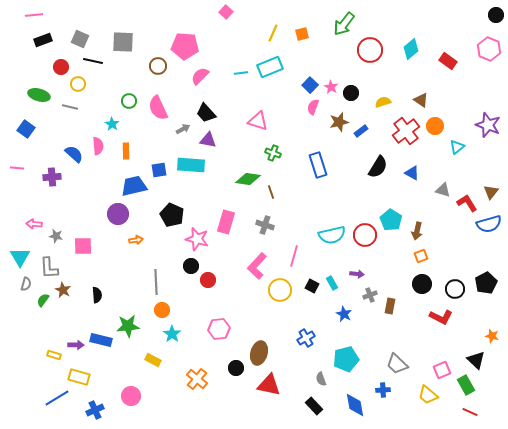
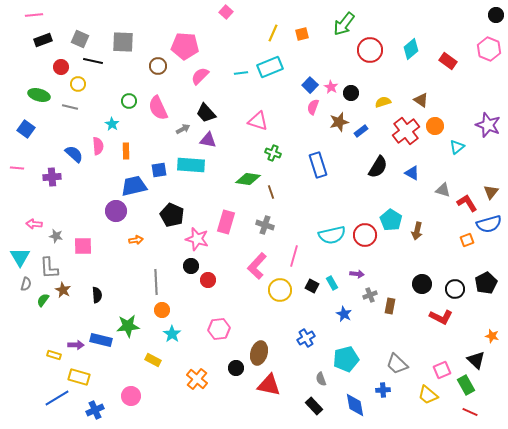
purple circle at (118, 214): moved 2 px left, 3 px up
orange square at (421, 256): moved 46 px right, 16 px up
